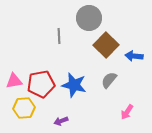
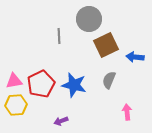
gray circle: moved 1 px down
brown square: rotated 20 degrees clockwise
blue arrow: moved 1 px right, 1 px down
gray semicircle: rotated 18 degrees counterclockwise
red pentagon: rotated 16 degrees counterclockwise
yellow hexagon: moved 8 px left, 3 px up
pink arrow: rotated 140 degrees clockwise
